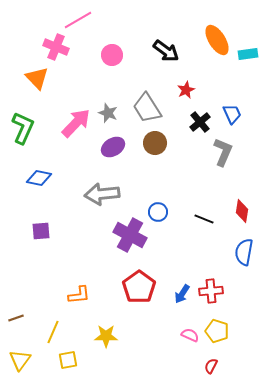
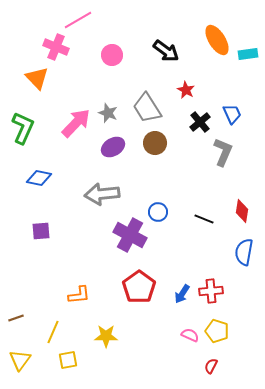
red star: rotated 18 degrees counterclockwise
